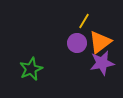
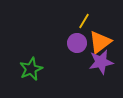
purple star: moved 1 px left, 1 px up
